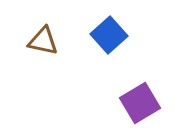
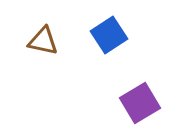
blue square: rotated 9 degrees clockwise
